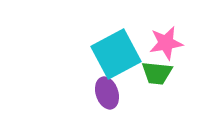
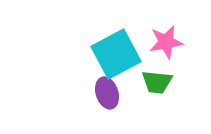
pink star: moved 1 px up
green trapezoid: moved 9 px down
